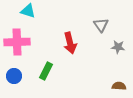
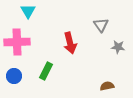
cyan triangle: rotated 42 degrees clockwise
brown semicircle: moved 12 px left; rotated 16 degrees counterclockwise
